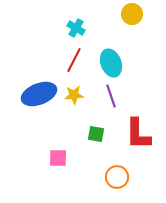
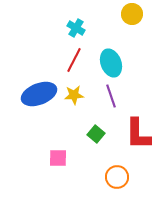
green square: rotated 30 degrees clockwise
